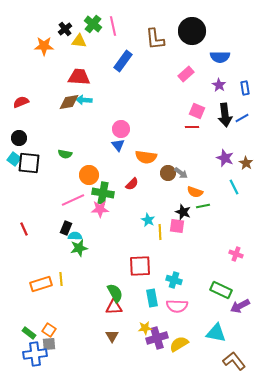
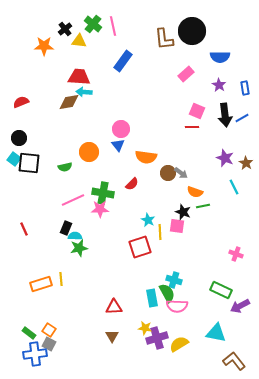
brown L-shape at (155, 39): moved 9 px right
cyan arrow at (84, 100): moved 8 px up
green semicircle at (65, 154): moved 13 px down; rotated 24 degrees counterclockwise
orange circle at (89, 175): moved 23 px up
red square at (140, 266): moved 19 px up; rotated 15 degrees counterclockwise
green semicircle at (115, 293): moved 52 px right
yellow star at (145, 328): rotated 16 degrees clockwise
gray square at (49, 344): rotated 32 degrees clockwise
